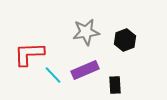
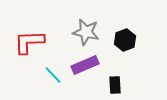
gray star: rotated 20 degrees clockwise
red L-shape: moved 12 px up
purple rectangle: moved 5 px up
